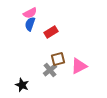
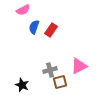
pink semicircle: moved 7 px left, 3 px up
blue semicircle: moved 4 px right, 3 px down
red rectangle: moved 2 px up; rotated 24 degrees counterclockwise
brown square: moved 2 px right, 23 px down
gray cross: rotated 24 degrees clockwise
